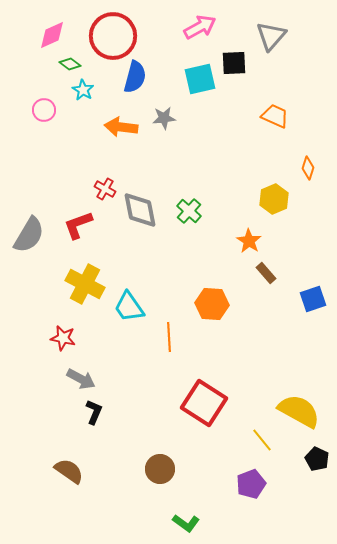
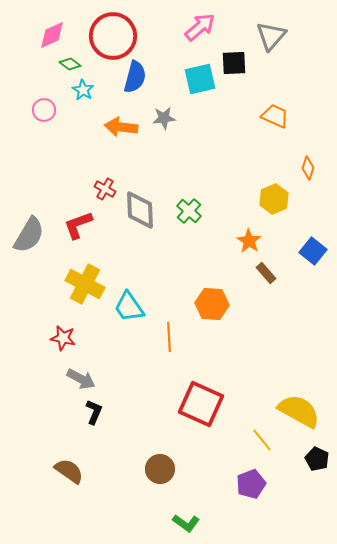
pink arrow: rotated 12 degrees counterclockwise
gray diamond: rotated 9 degrees clockwise
blue square: moved 48 px up; rotated 32 degrees counterclockwise
red square: moved 3 px left, 1 px down; rotated 9 degrees counterclockwise
